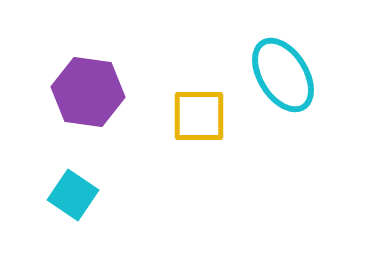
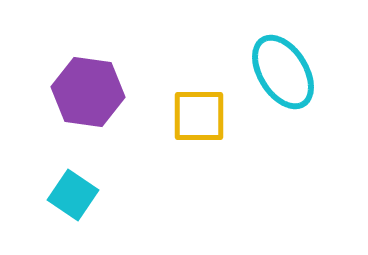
cyan ellipse: moved 3 px up
